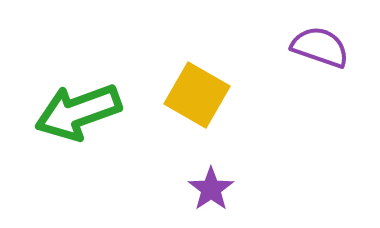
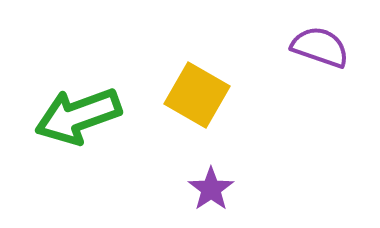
green arrow: moved 4 px down
